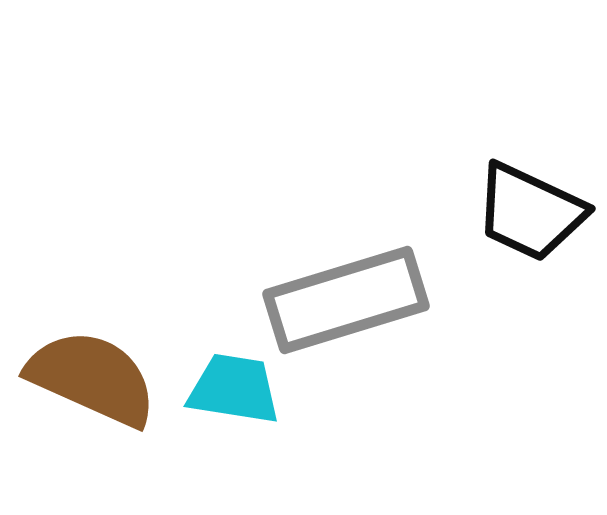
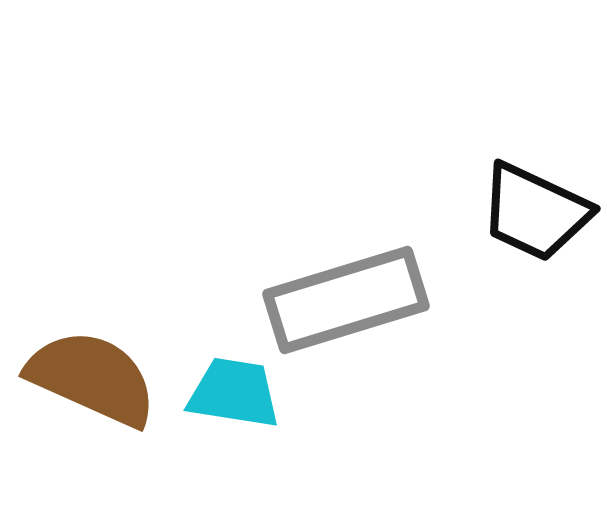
black trapezoid: moved 5 px right
cyan trapezoid: moved 4 px down
